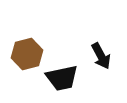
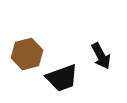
black trapezoid: rotated 8 degrees counterclockwise
